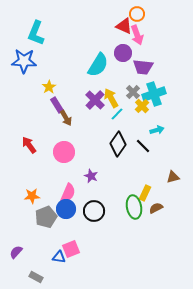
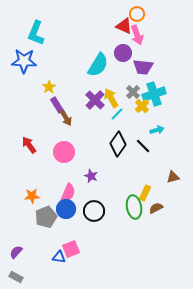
gray rectangle: moved 20 px left
